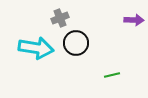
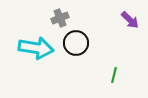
purple arrow: moved 4 px left; rotated 42 degrees clockwise
green line: moved 2 px right; rotated 63 degrees counterclockwise
